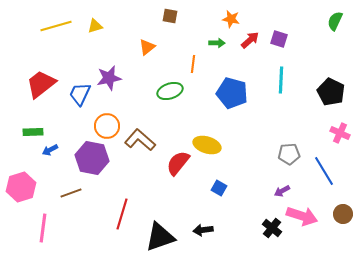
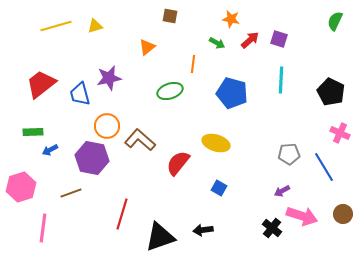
green arrow: rotated 28 degrees clockwise
blue trapezoid: rotated 40 degrees counterclockwise
yellow ellipse: moved 9 px right, 2 px up
blue line: moved 4 px up
